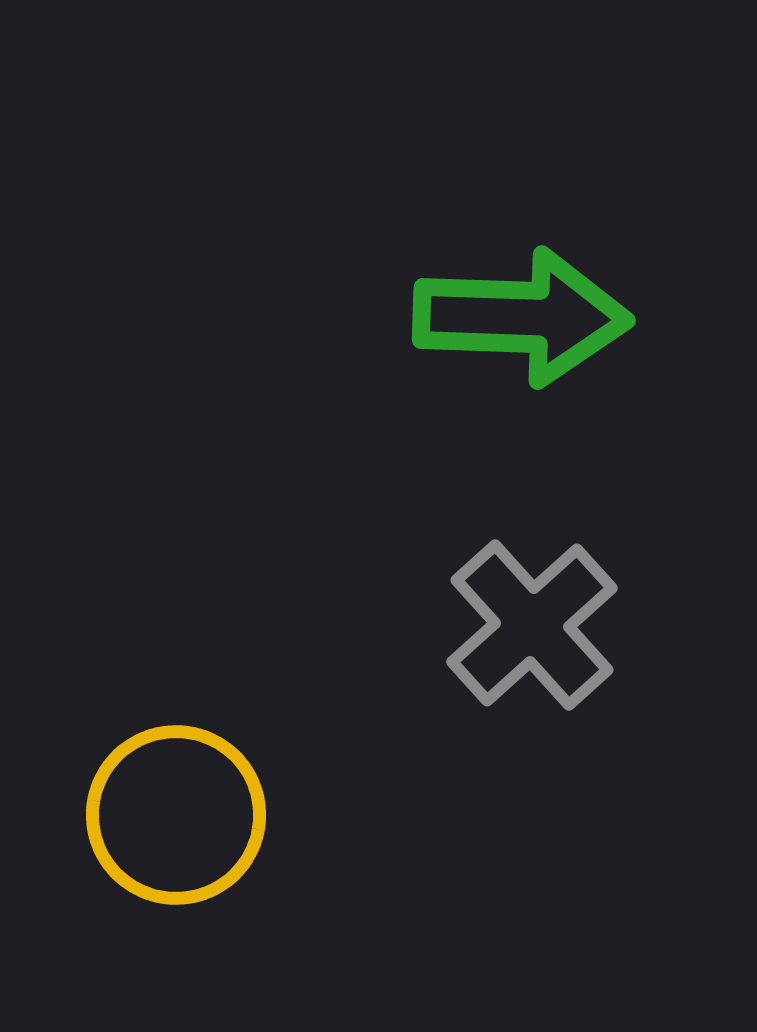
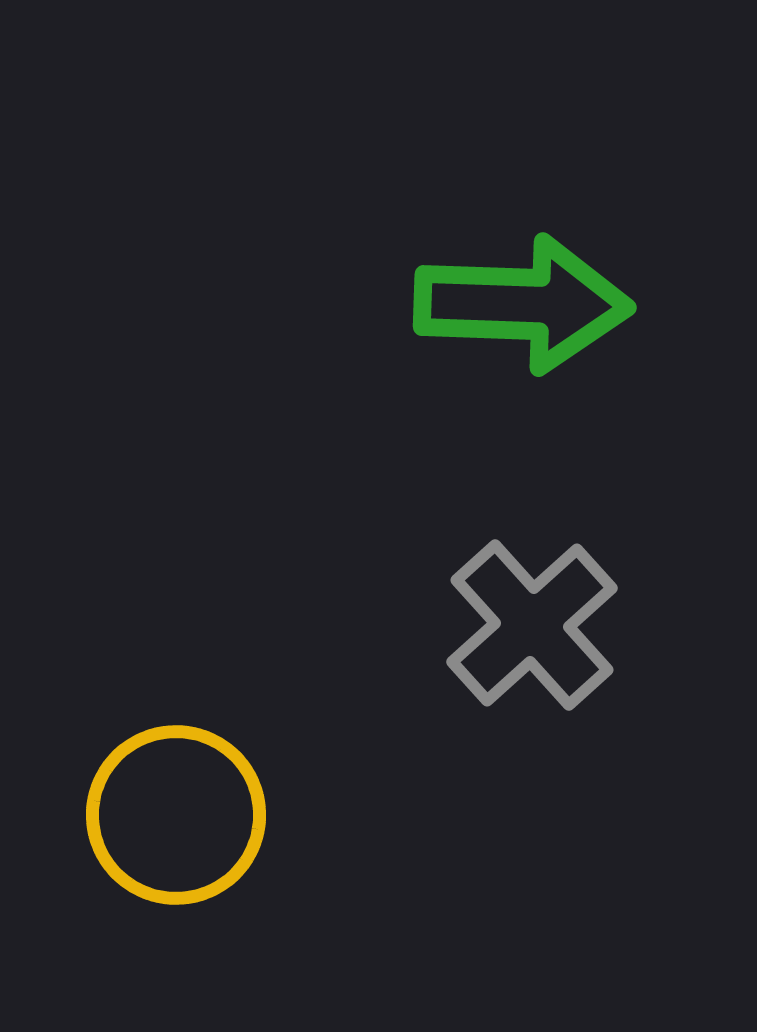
green arrow: moved 1 px right, 13 px up
